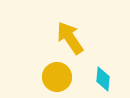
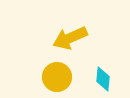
yellow arrow: rotated 80 degrees counterclockwise
